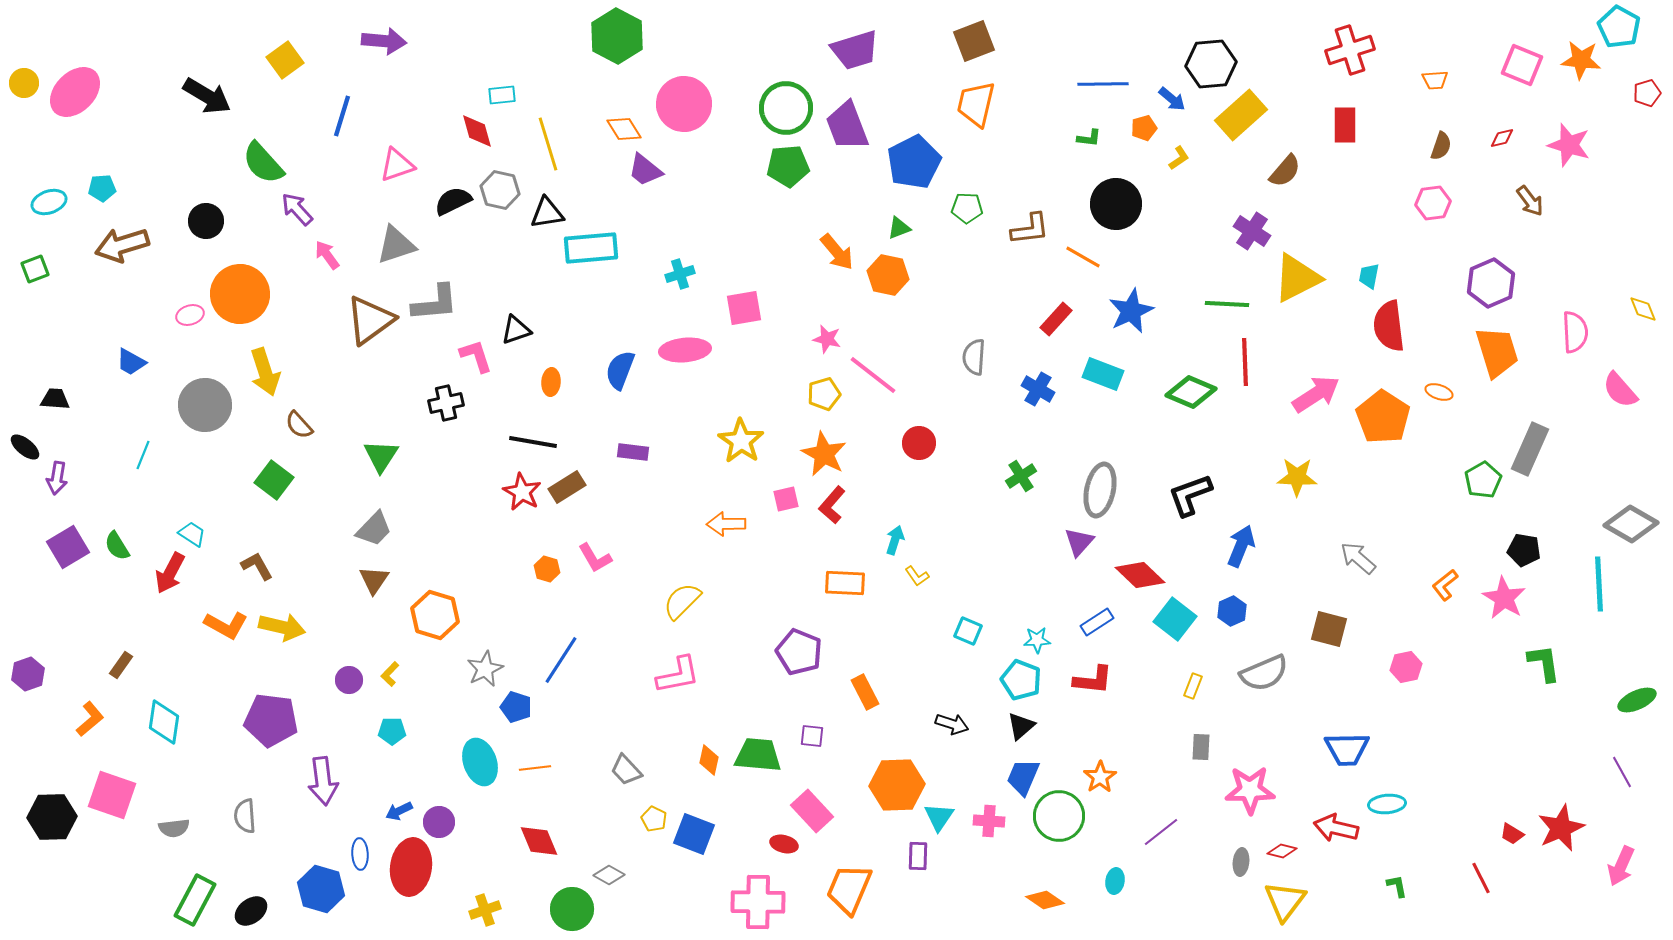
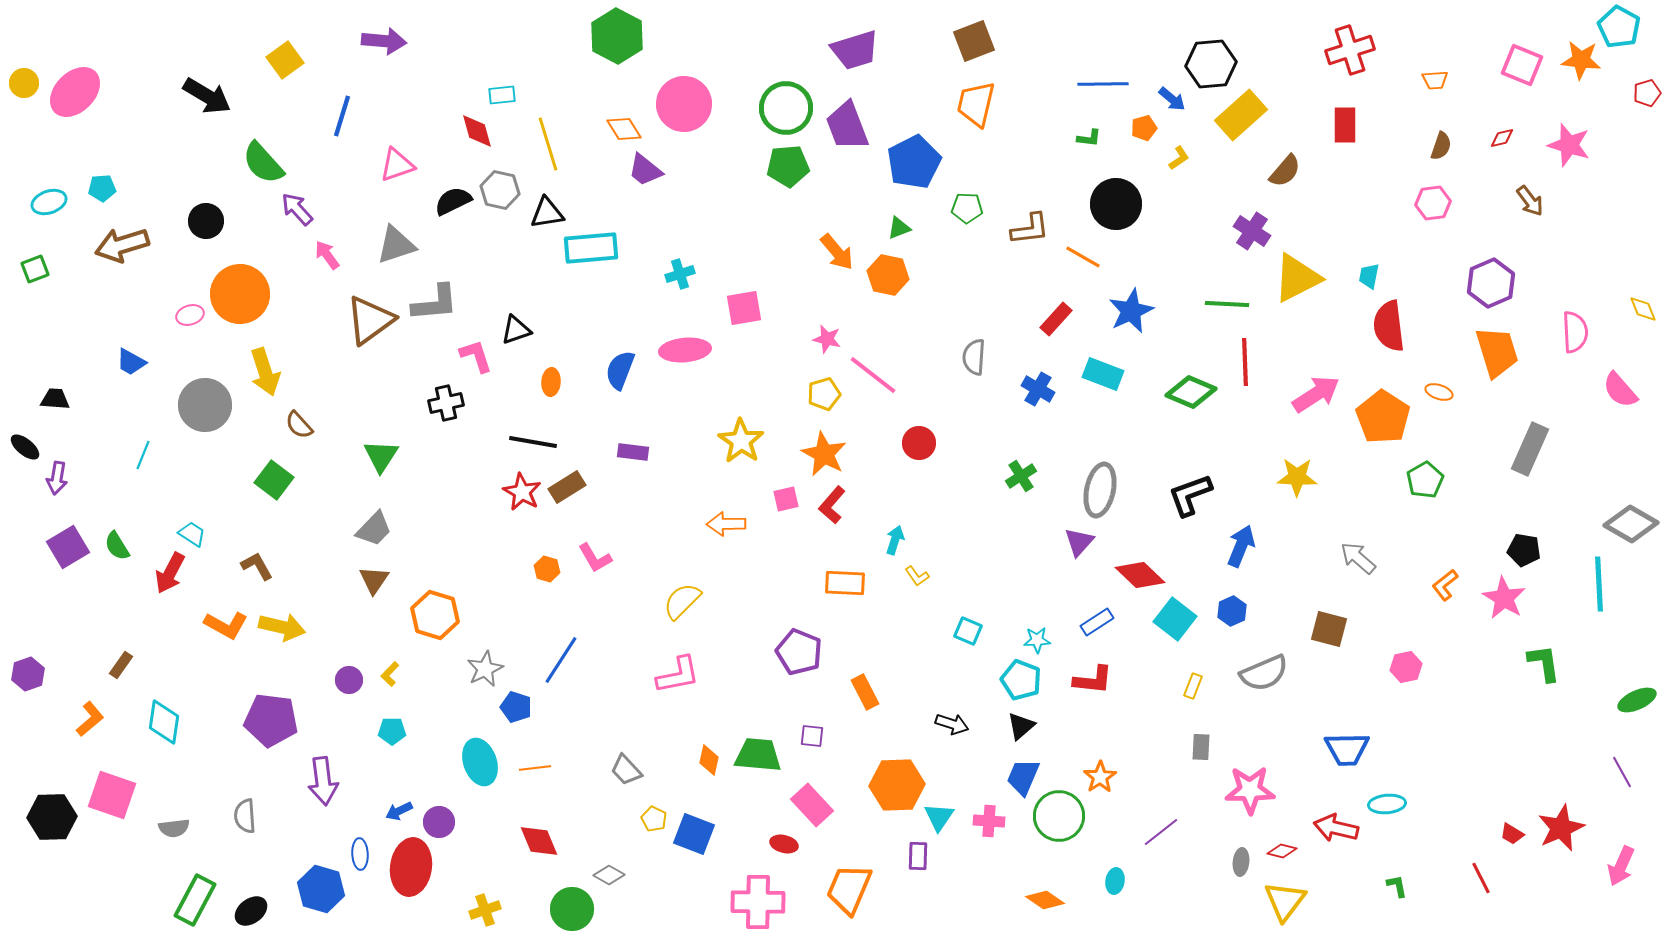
green pentagon at (1483, 480): moved 58 px left
pink rectangle at (812, 811): moved 6 px up
